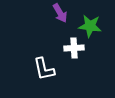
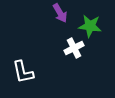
white cross: rotated 24 degrees counterclockwise
white L-shape: moved 21 px left, 3 px down
